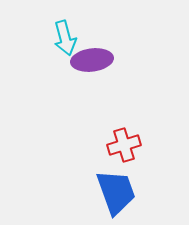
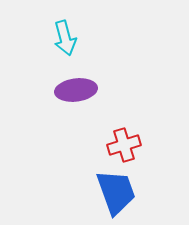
purple ellipse: moved 16 px left, 30 px down
